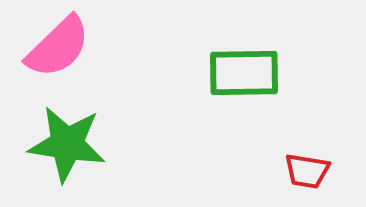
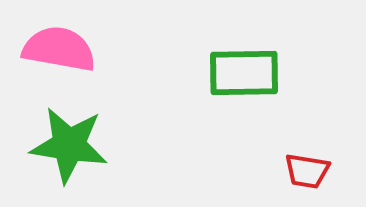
pink semicircle: moved 1 px right, 2 px down; rotated 126 degrees counterclockwise
green star: moved 2 px right, 1 px down
